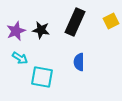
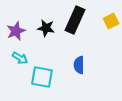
black rectangle: moved 2 px up
black star: moved 5 px right, 2 px up
blue semicircle: moved 3 px down
